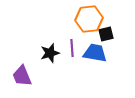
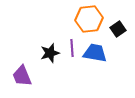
black square: moved 12 px right, 5 px up; rotated 21 degrees counterclockwise
